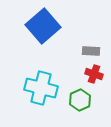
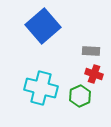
green hexagon: moved 4 px up
